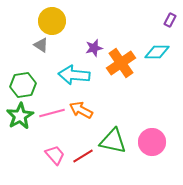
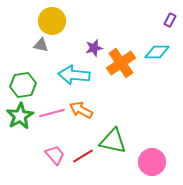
gray triangle: rotated 21 degrees counterclockwise
pink circle: moved 20 px down
